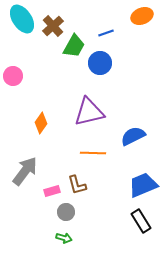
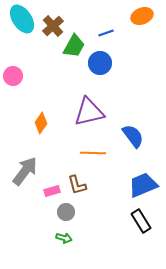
blue semicircle: rotated 80 degrees clockwise
